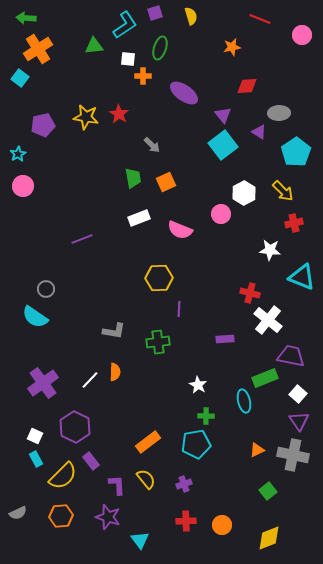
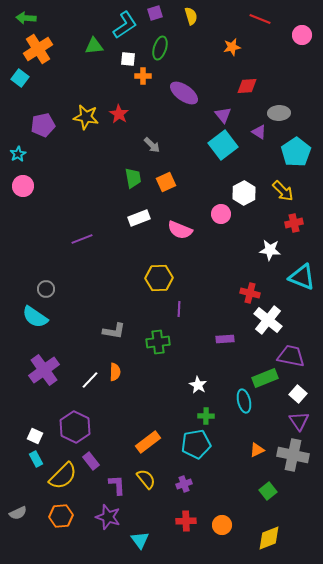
purple cross at (43, 383): moved 1 px right, 13 px up
